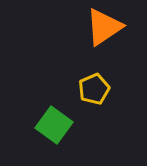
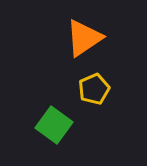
orange triangle: moved 20 px left, 11 px down
